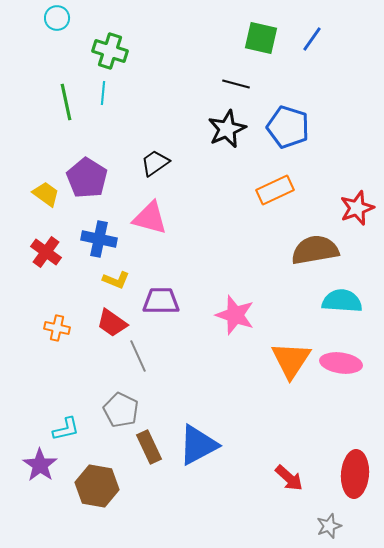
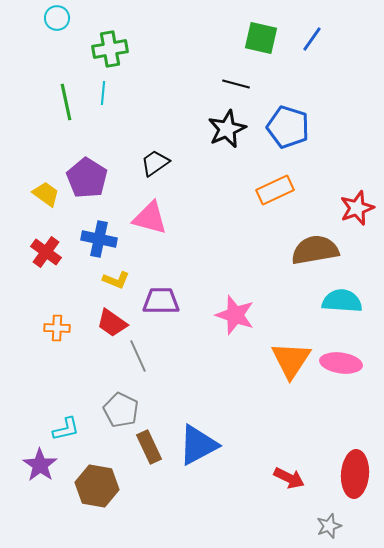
green cross: moved 2 px up; rotated 28 degrees counterclockwise
orange cross: rotated 10 degrees counterclockwise
red arrow: rotated 16 degrees counterclockwise
